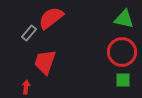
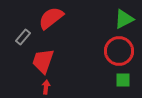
green triangle: rotated 40 degrees counterclockwise
gray rectangle: moved 6 px left, 4 px down
red circle: moved 3 px left, 1 px up
red trapezoid: moved 2 px left, 1 px up
red arrow: moved 20 px right
